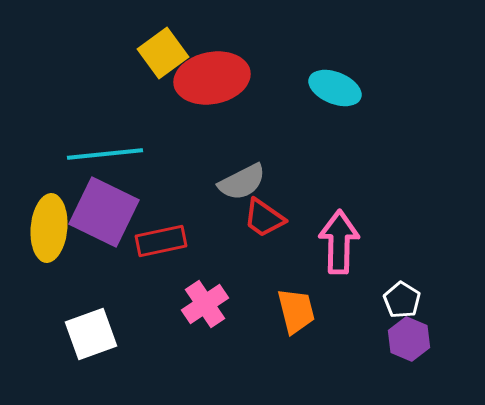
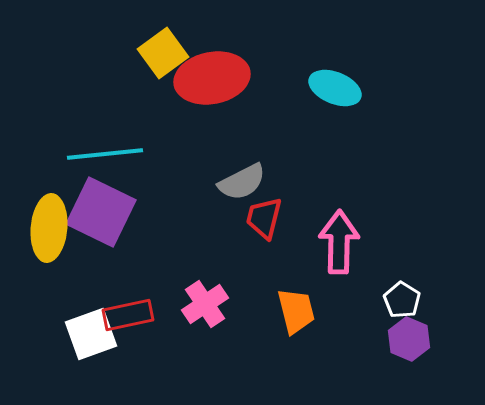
purple square: moved 3 px left
red trapezoid: rotated 69 degrees clockwise
red rectangle: moved 33 px left, 74 px down
